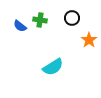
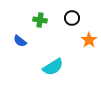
blue semicircle: moved 15 px down
